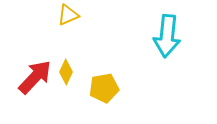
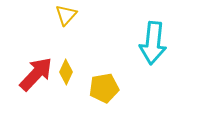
yellow triangle: moved 2 px left; rotated 25 degrees counterclockwise
cyan arrow: moved 14 px left, 7 px down
red arrow: moved 1 px right, 3 px up
